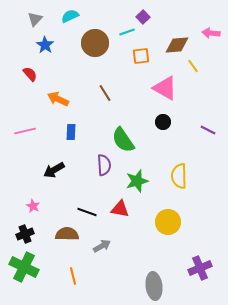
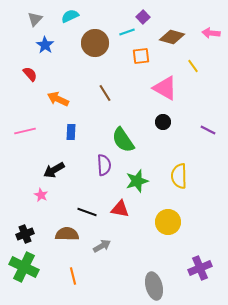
brown diamond: moved 5 px left, 8 px up; rotated 20 degrees clockwise
pink star: moved 8 px right, 11 px up
gray ellipse: rotated 8 degrees counterclockwise
